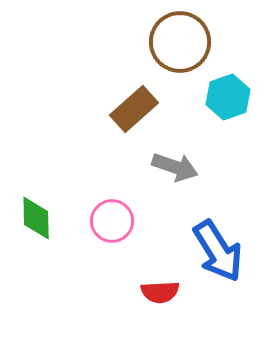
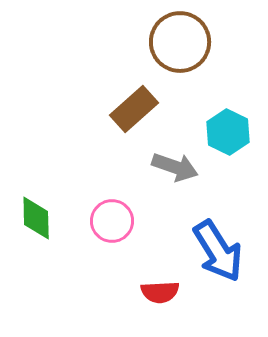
cyan hexagon: moved 35 px down; rotated 15 degrees counterclockwise
